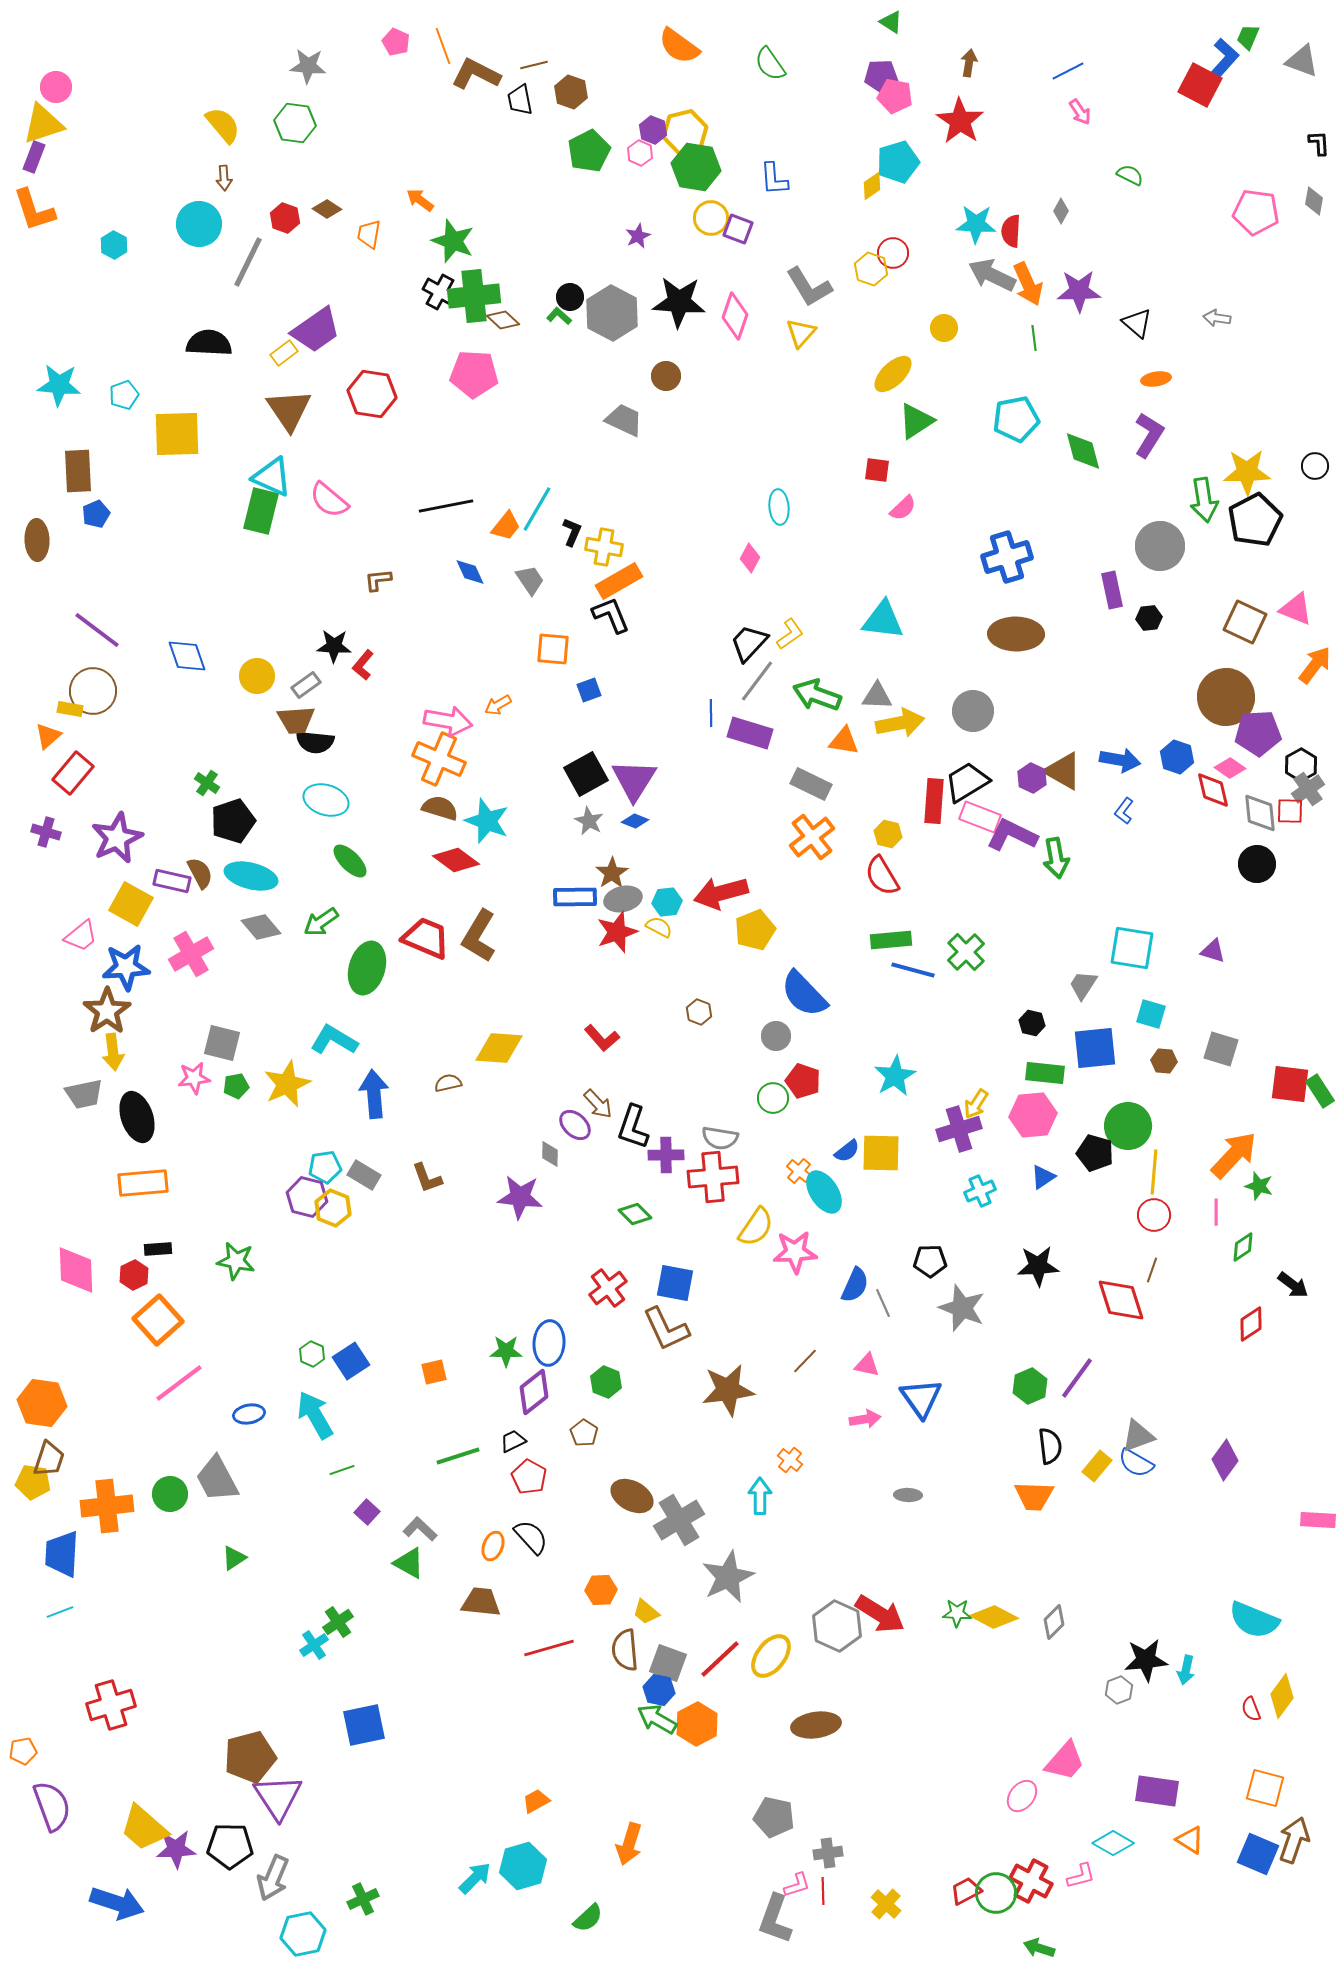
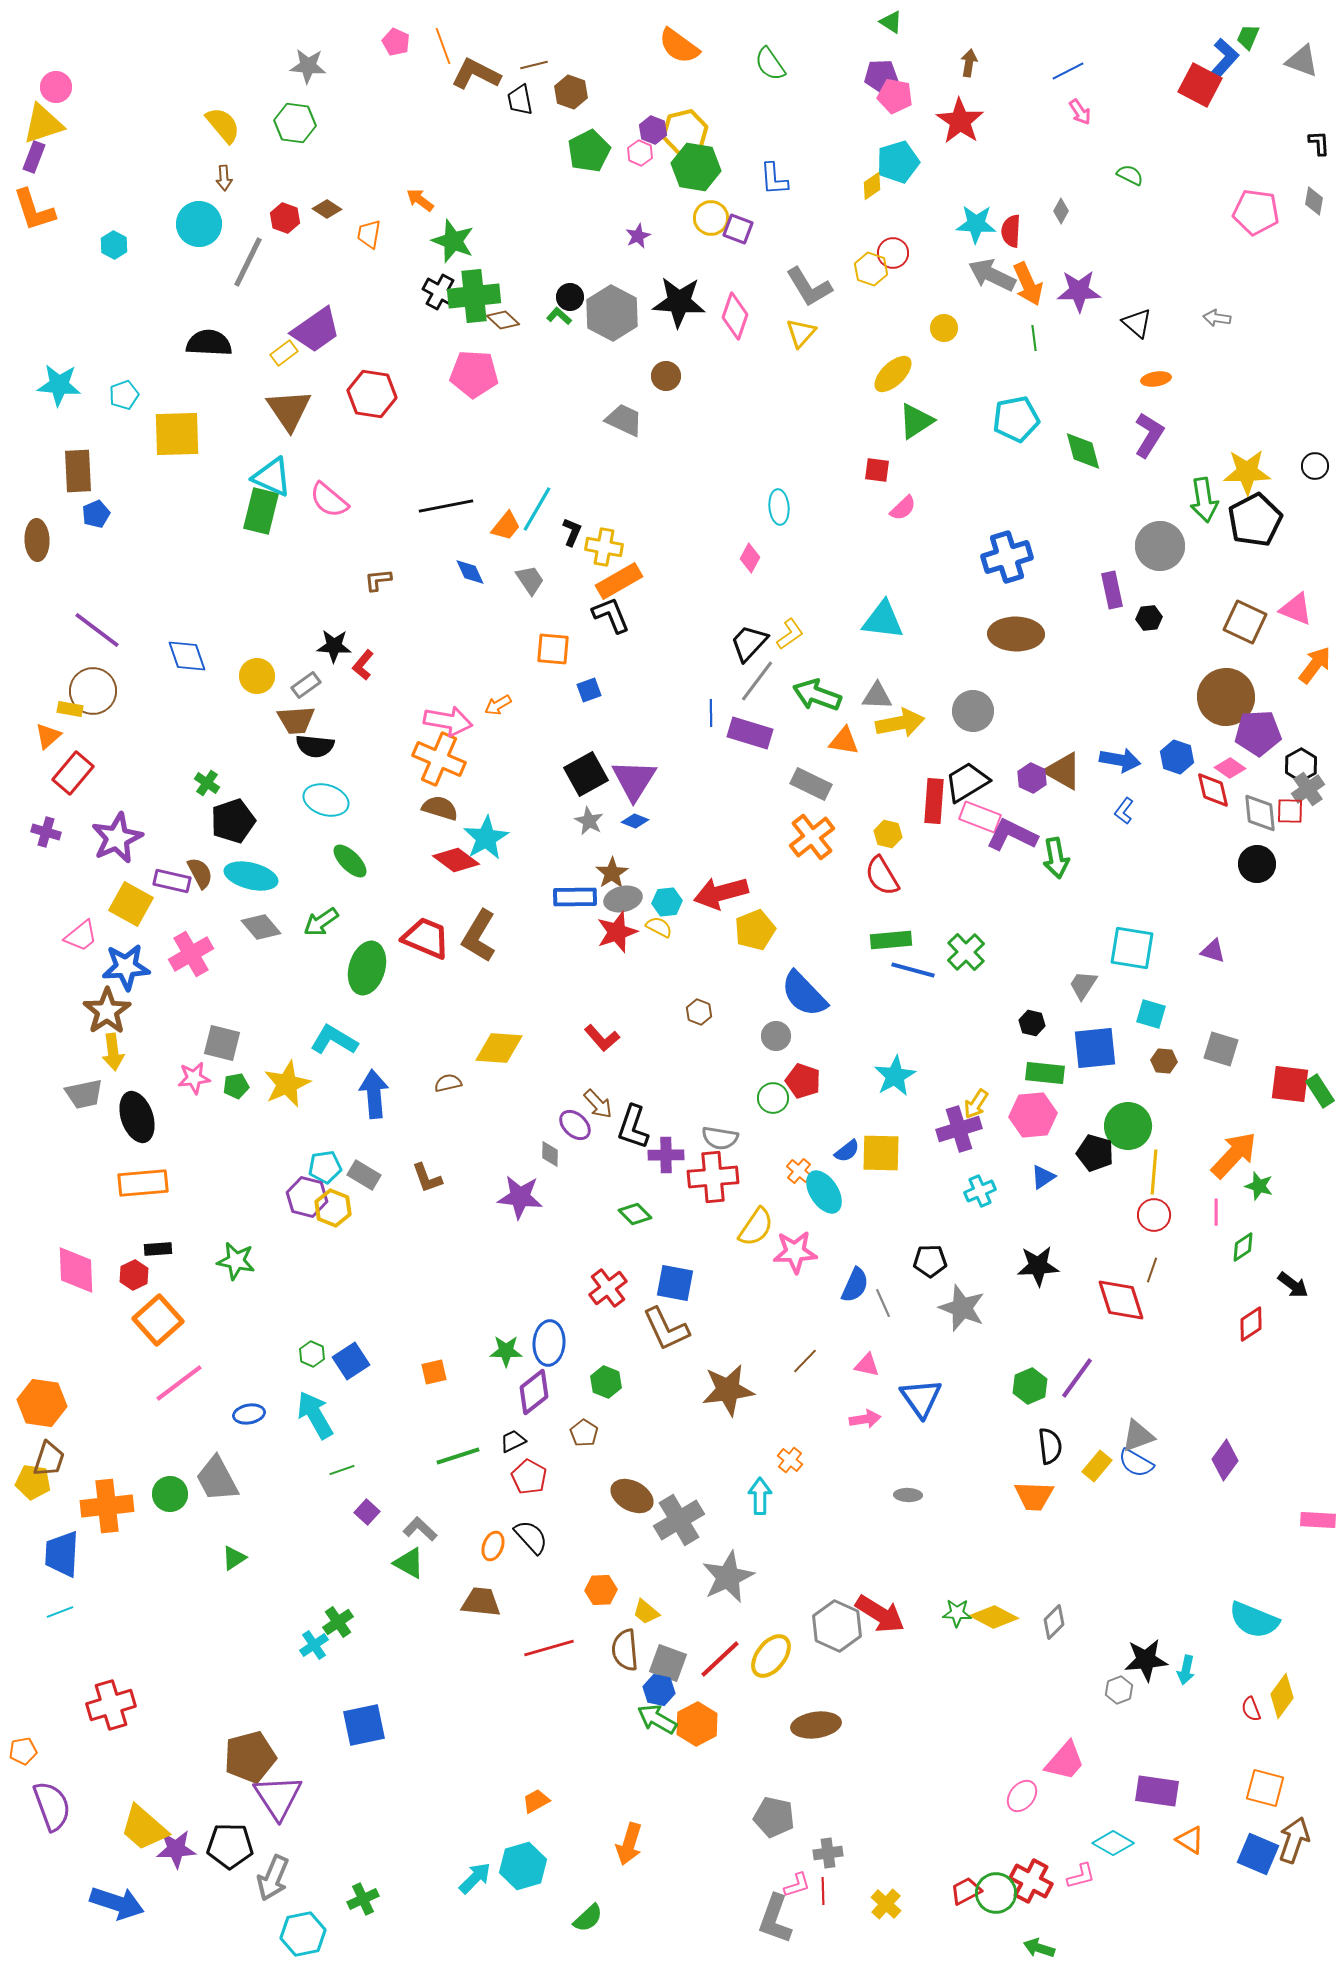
black semicircle at (315, 742): moved 4 px down
cyan star at (487, 821): moved 1 px left, 17 px down; rotated 21 degrees clockwise
